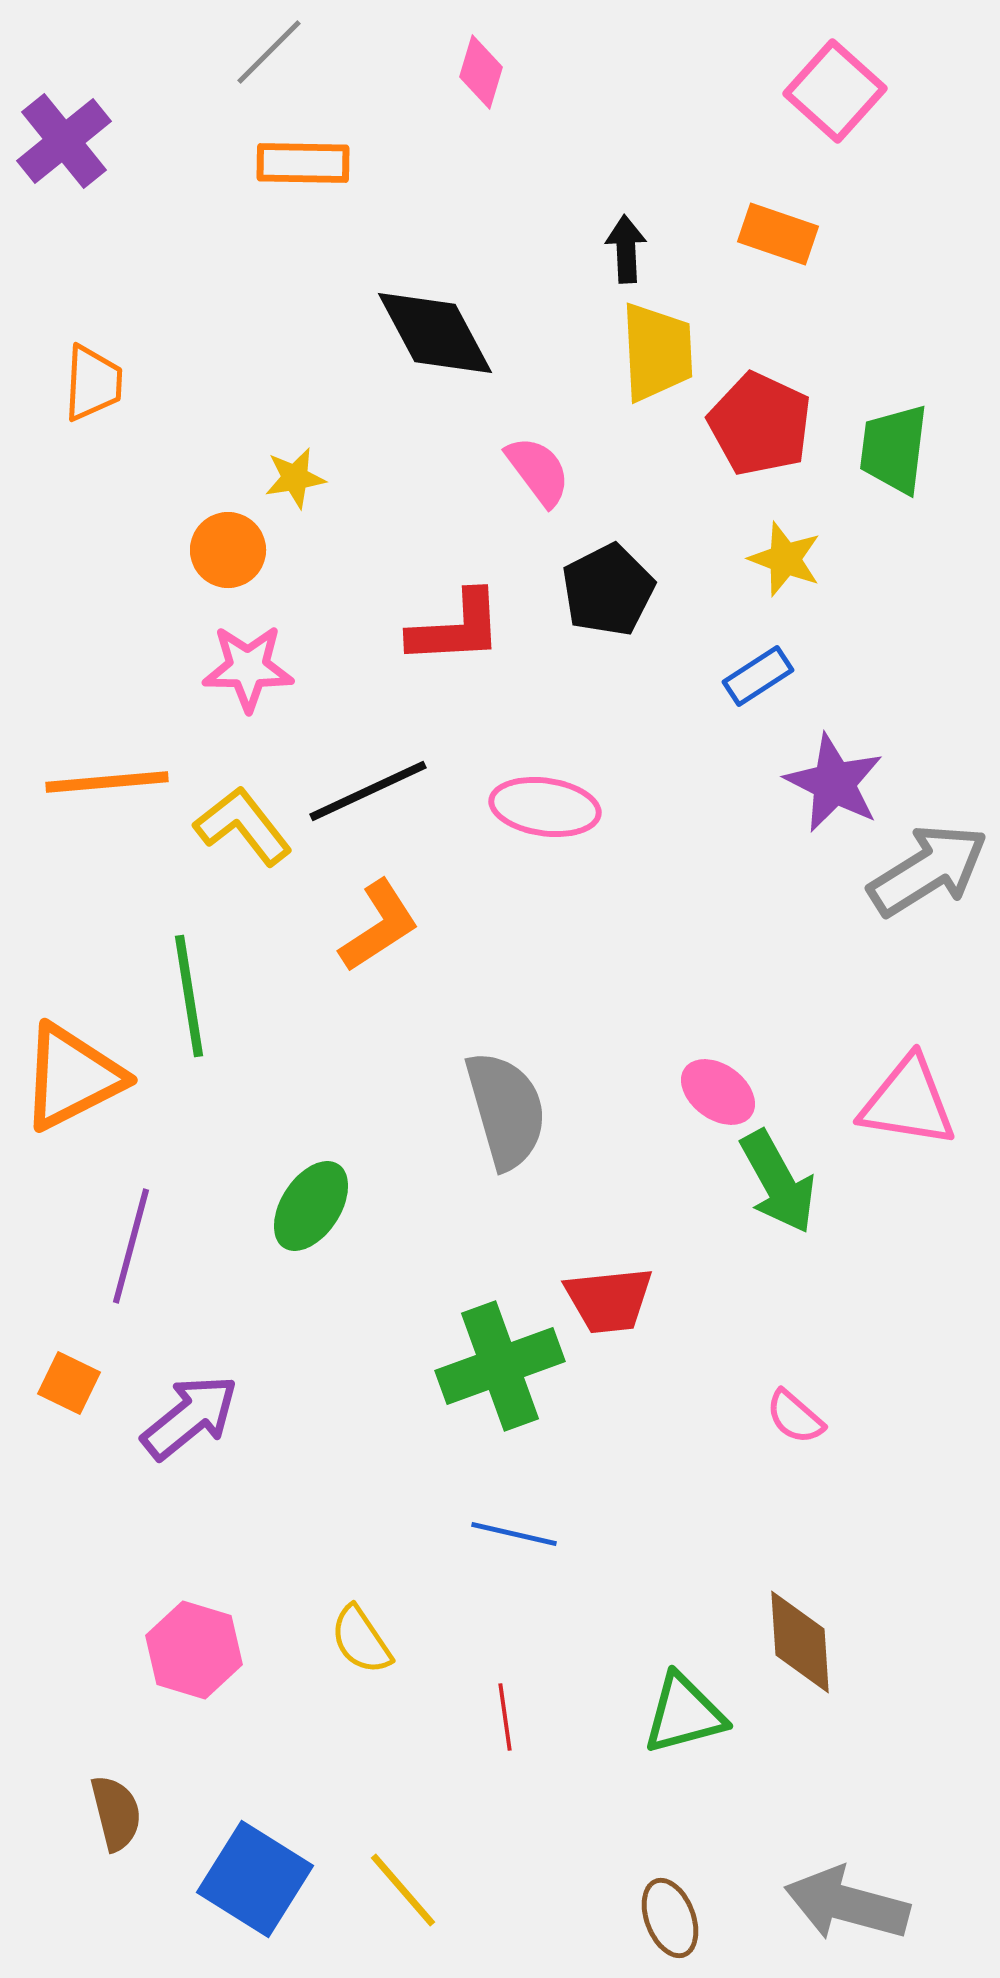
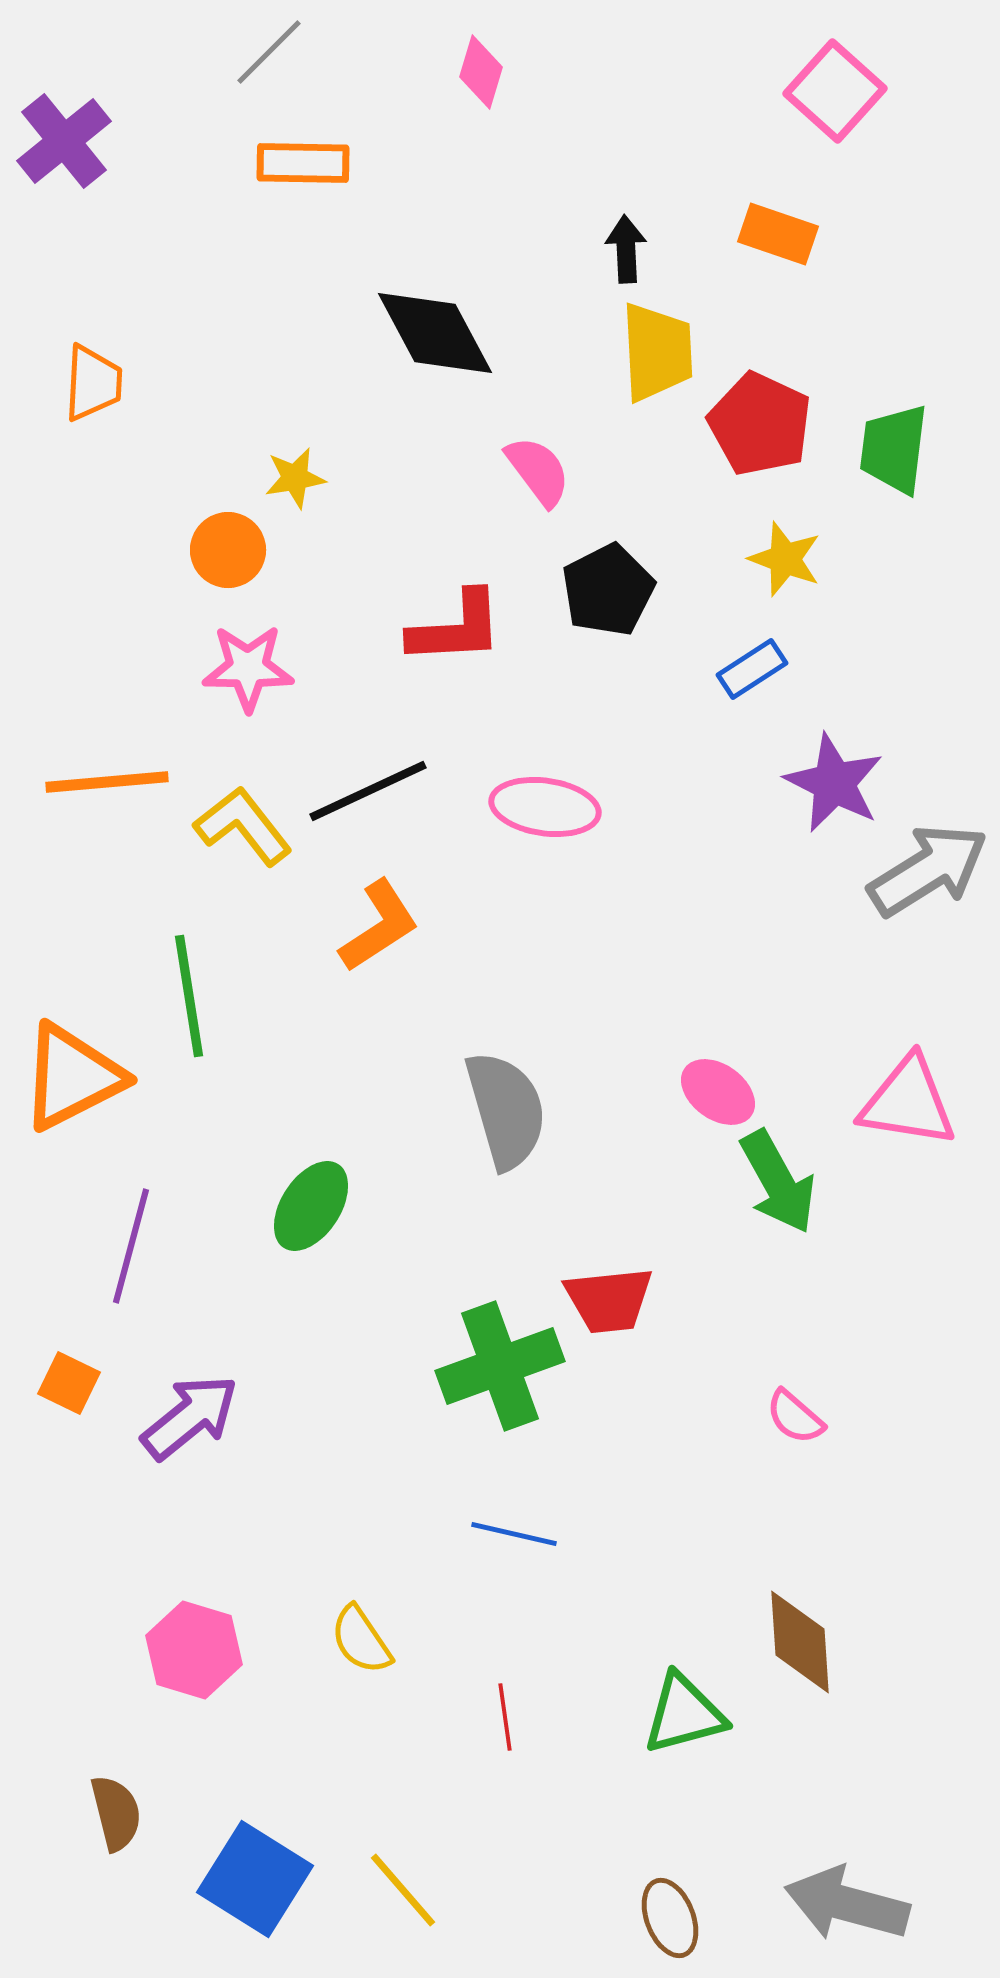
blue rectangle at (758, 676): moved 6 px left, 7 px up
